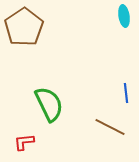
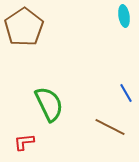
blue line: rotated 24 degrees counterclockwise
